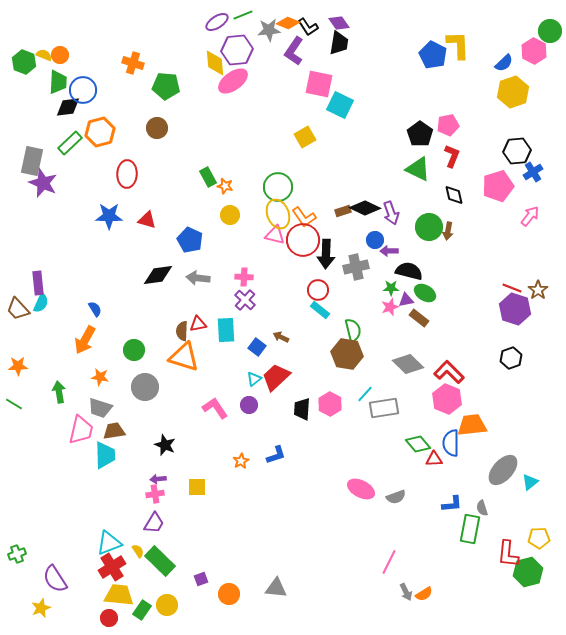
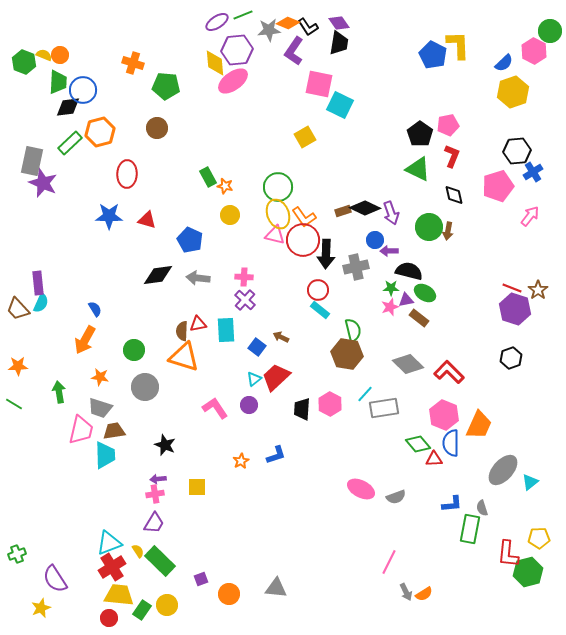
pink hexagon at (447, 399): moved 3 px left, 16 px down
orange trapezoid at (472, 425): moved 7 px right; rotated 120 degrees clockwise
